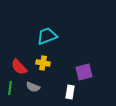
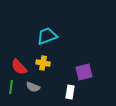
green line: moved 1 px right, 1 px up
